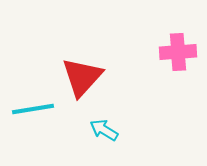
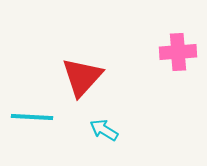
cyan line: moved 1 px left, 8 px down; rotated 12 degrees clockwise
